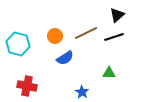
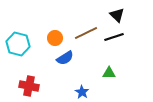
black triangle: rotated 35 degrees counterclockwise
orange circle: moved 2 px down
red cross: moved 2 px right
